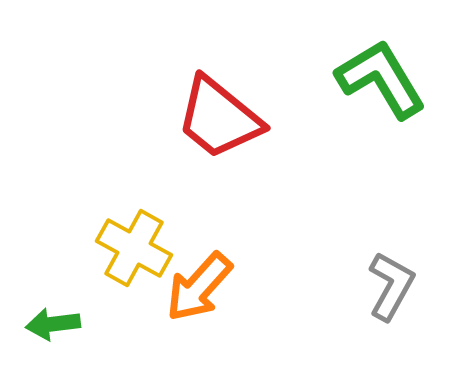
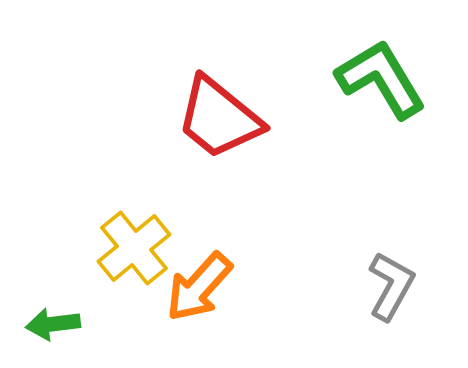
yellow cross: rotated 22 degrees clockwise
